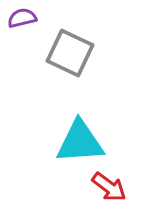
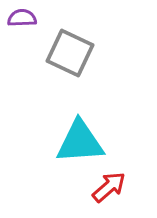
purple semicircle: rotated 12 degrees clockwise
red arrow: rotated 78 degrees counterclockwise
